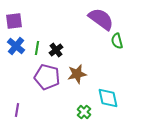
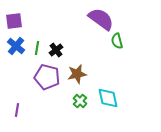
green cross: moved 4 px left, 11 px up
